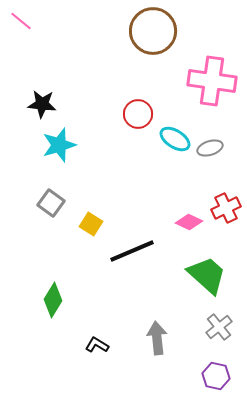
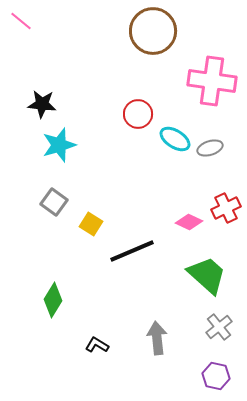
gray square: moved 3 px right, 1 px up
